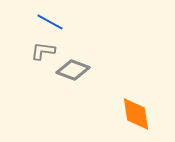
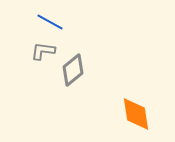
gray diamond: rotated 60 degrees counterclockwise
